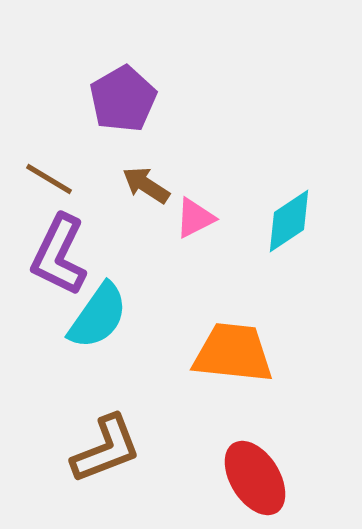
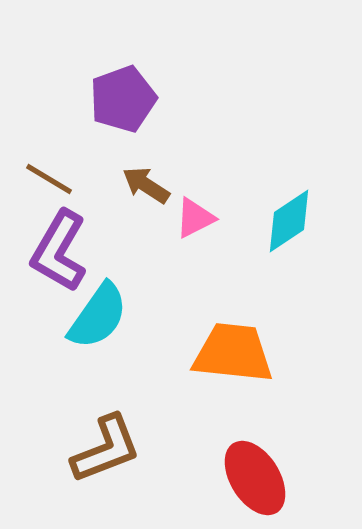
purple pentagon: rotated 10 degrees clockwise
purple L-shape: moved 4 px up; rotated 4 degrees clockwise
